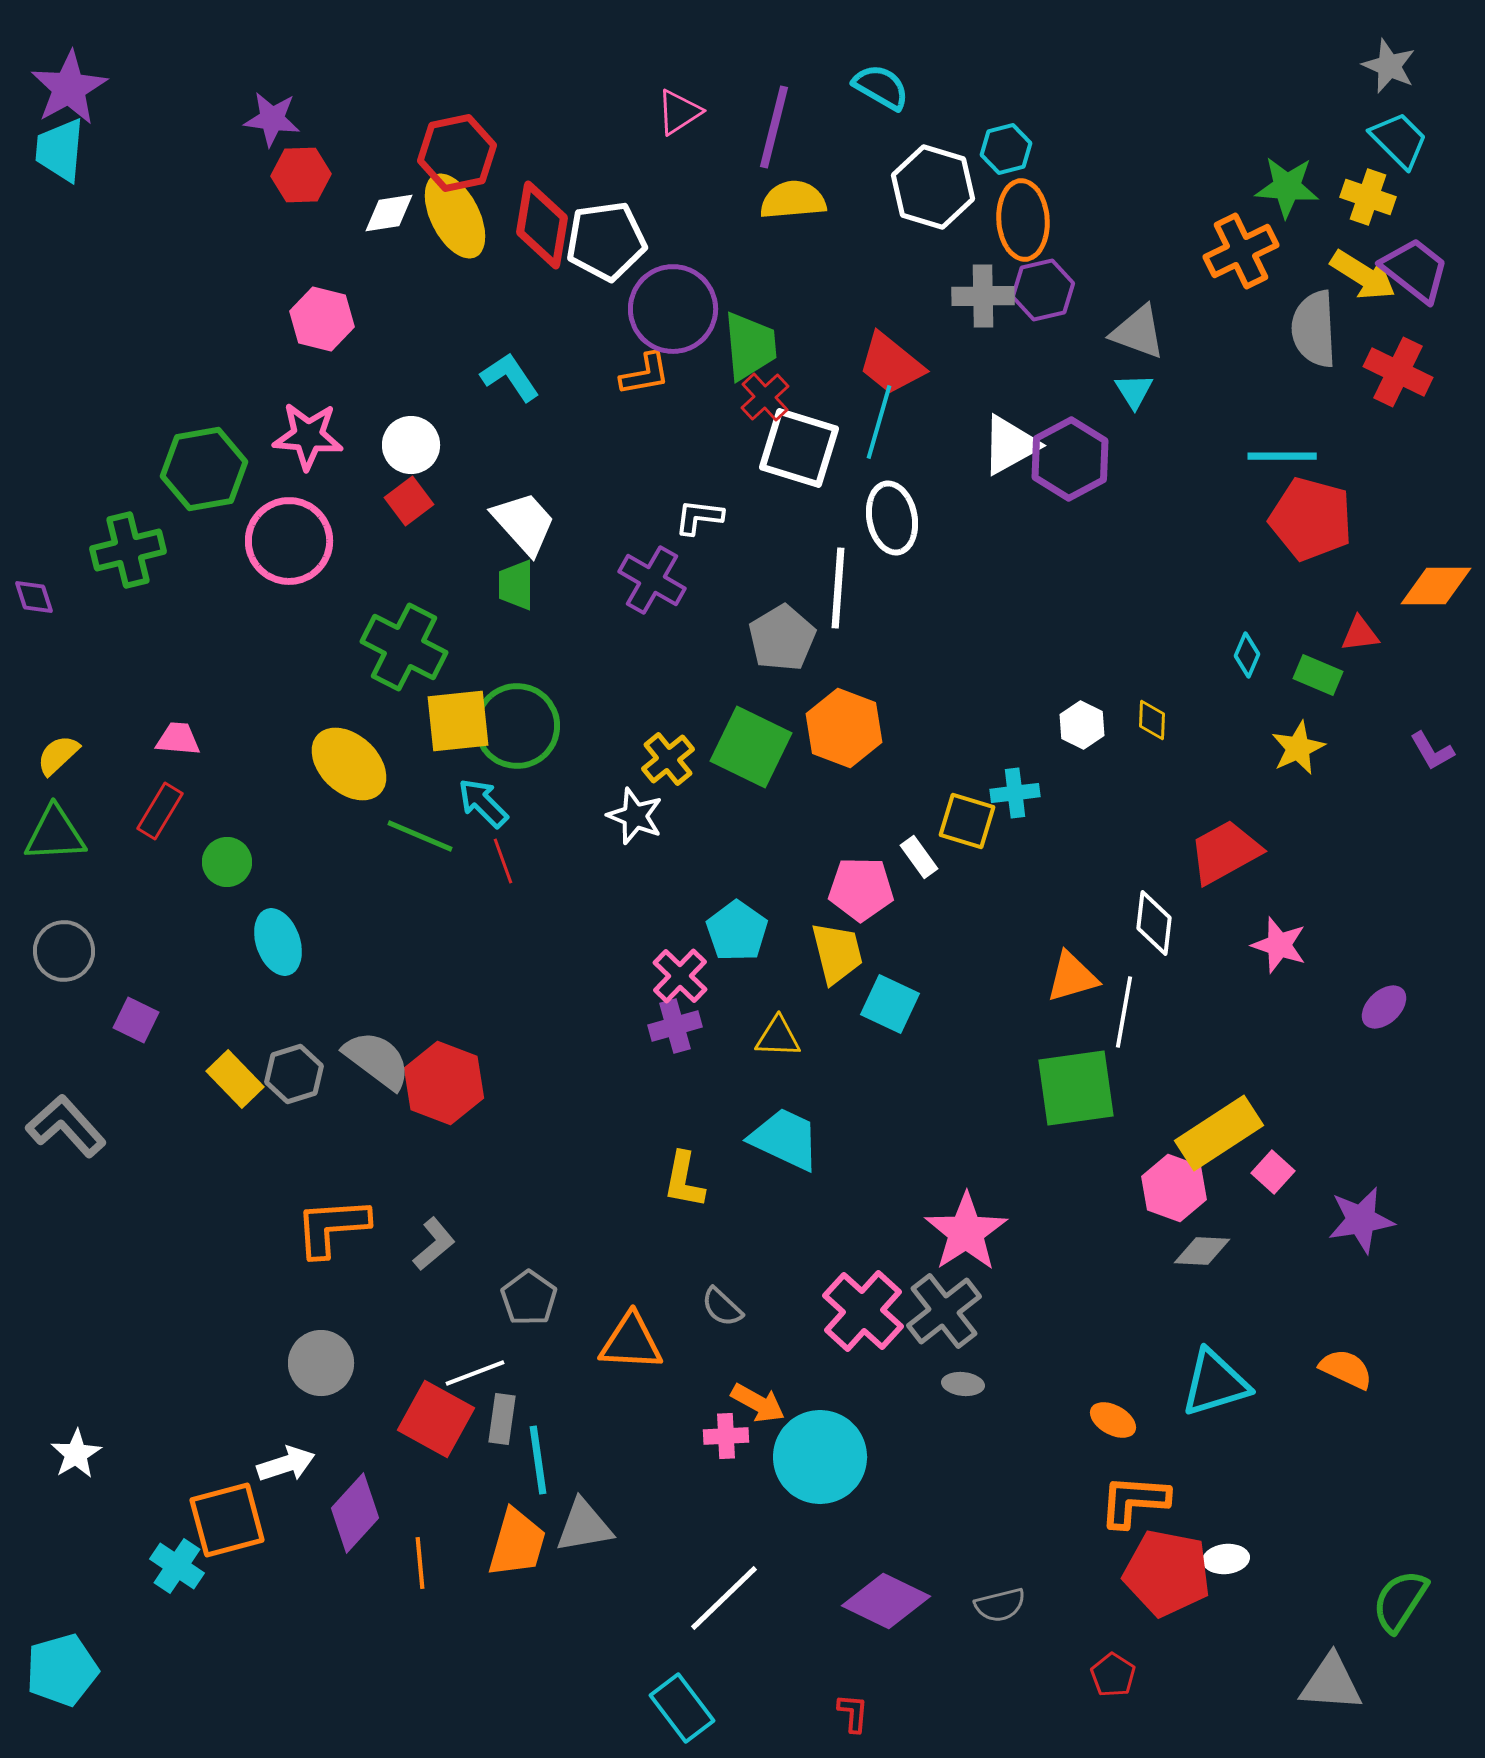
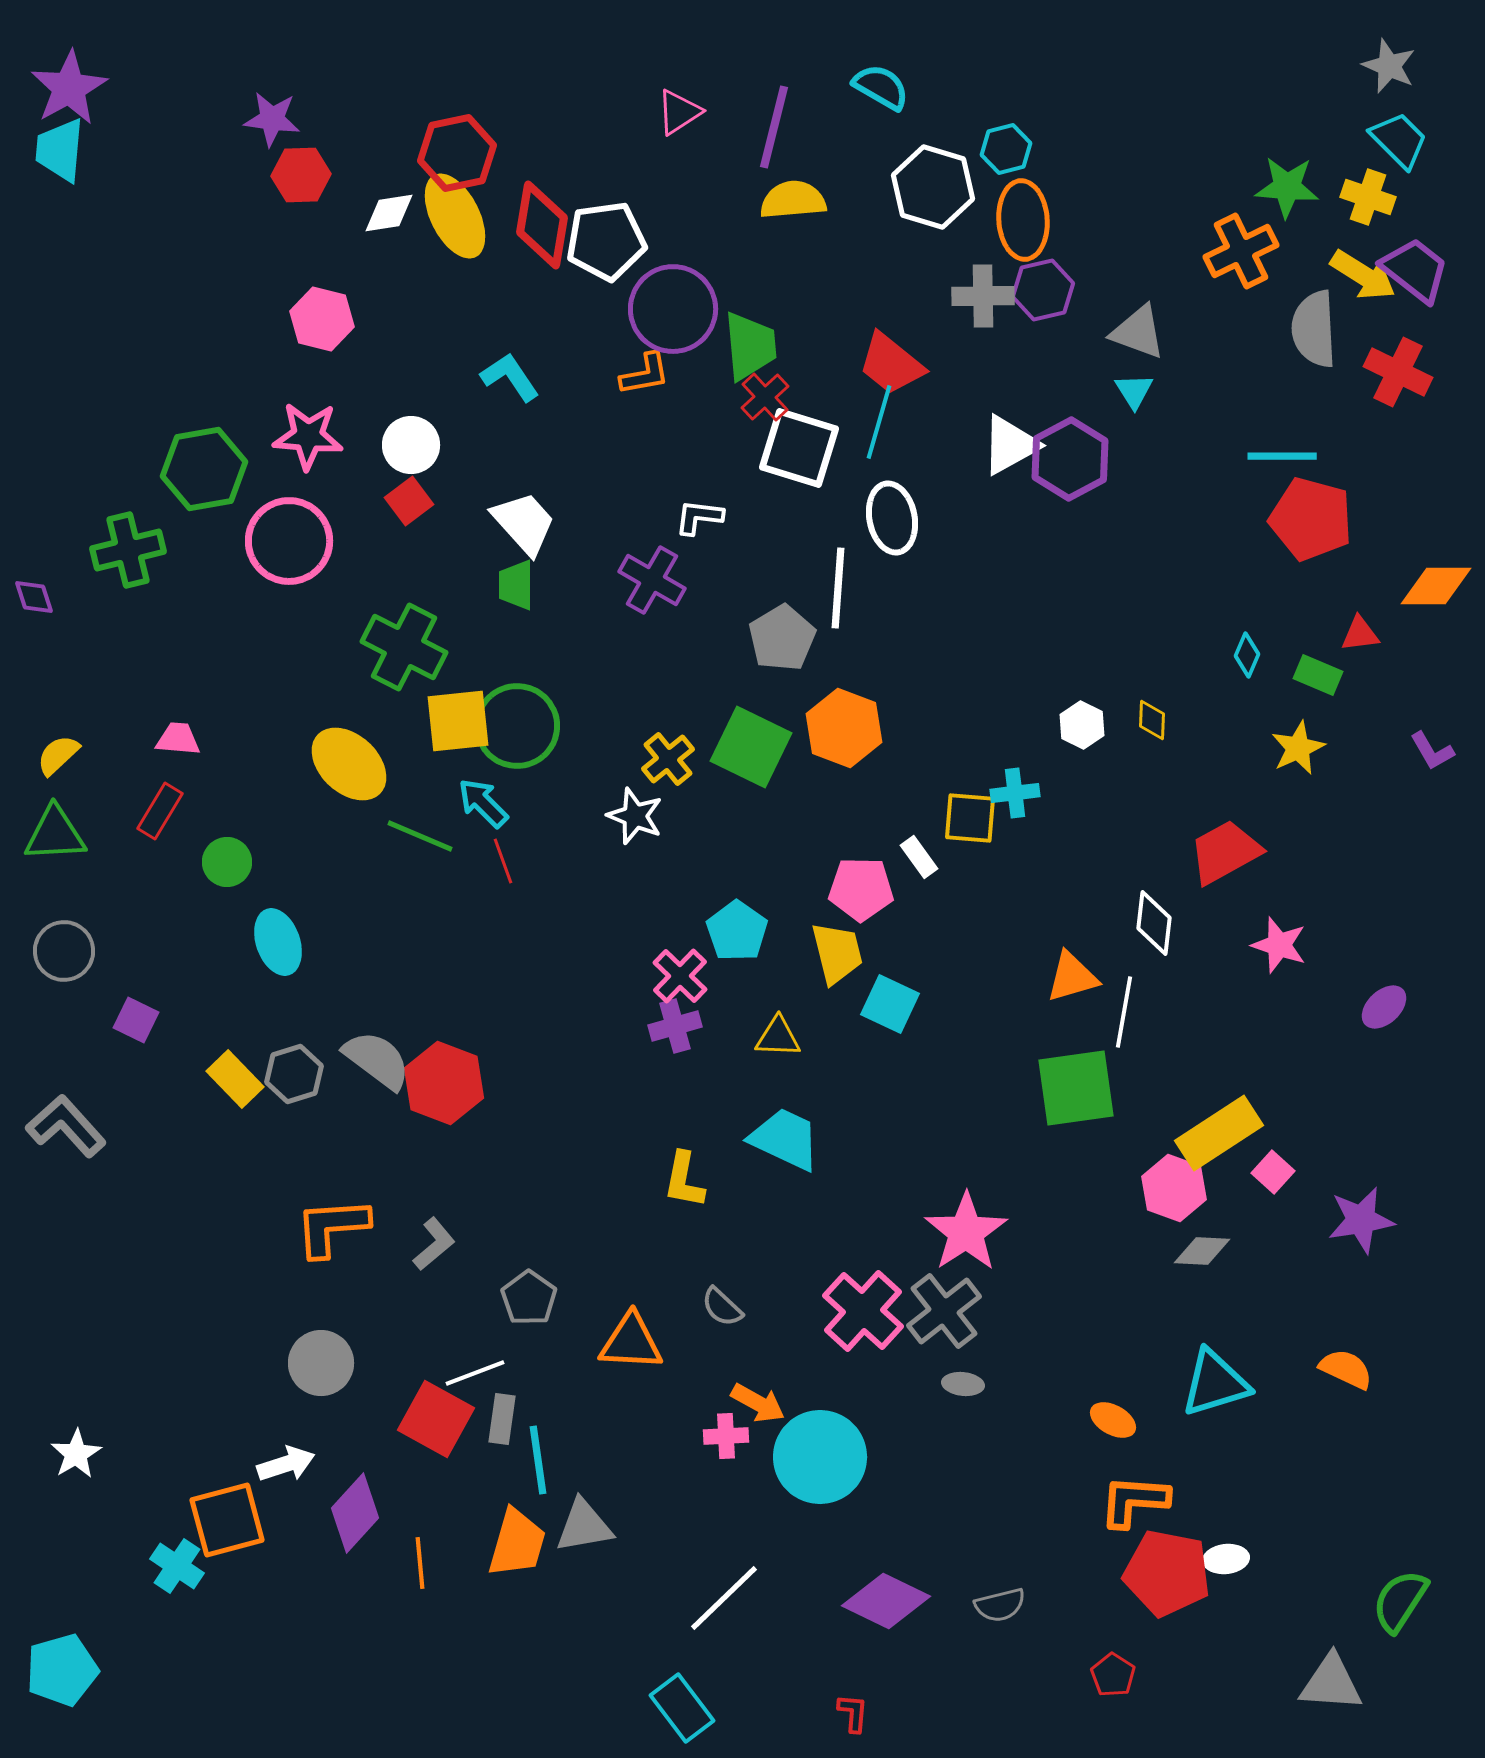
yellow square at (967, 821): moved 3 px right, 3 px up; rotated 12 degrees counterclockwise
